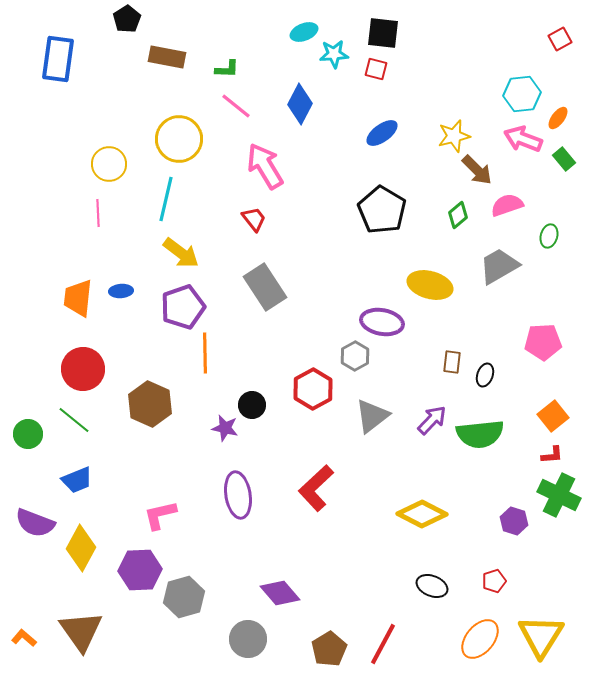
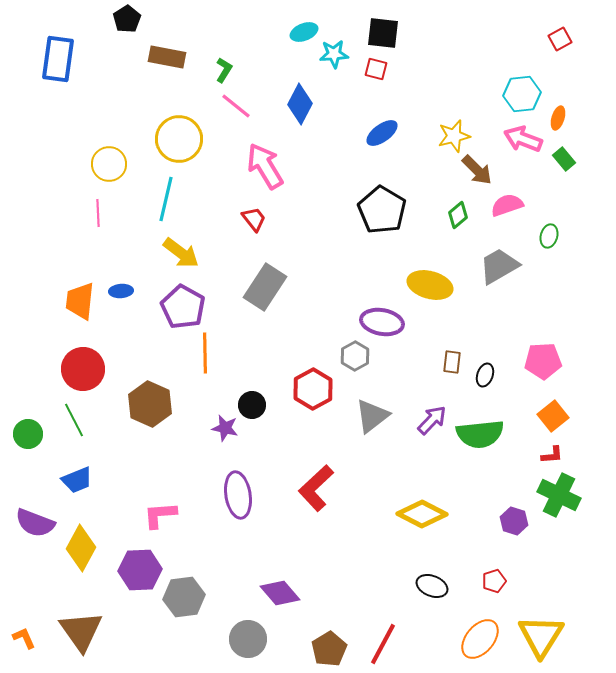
green L-shape at (227, 69): moved 3 px left, 1 px down; rotated 60 degrees counterclockwise
orange ellipse at (558, 118): rotated 20 degrees counterclockwise
gray rectangle at (265, 287): rotated 66 degrees clockwise
orange trapezoid at (78, 298): moved 2 px right, 3 px down
purple pentagon at (183, 307): rotated 24 degrees counterclockwise
pink pentagon at (543, 342): moved 19 px down
green line at (74, 420): rotated 24 degrees clockwise
pink L-shape at (160, 515): rotated 9 degrees clockwise
gray hexagon at (184, 597): rotated 9 degrees clockwise
orange L-shape at (24, 638): rotated 25 degrees clockwise
